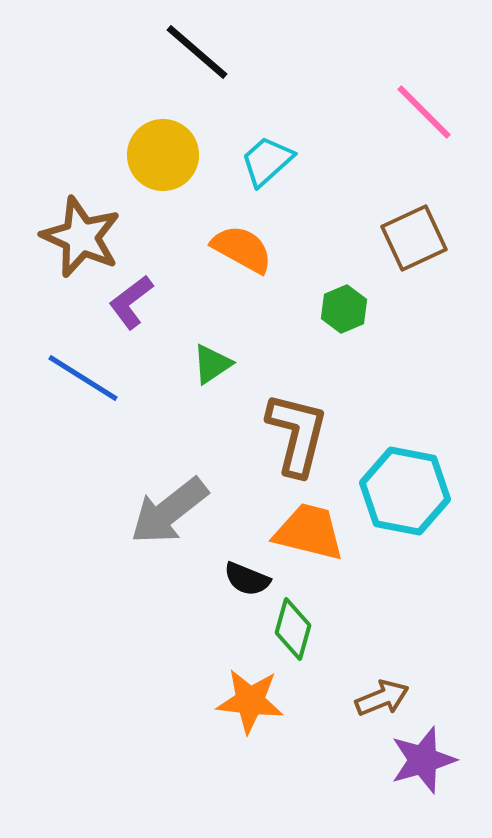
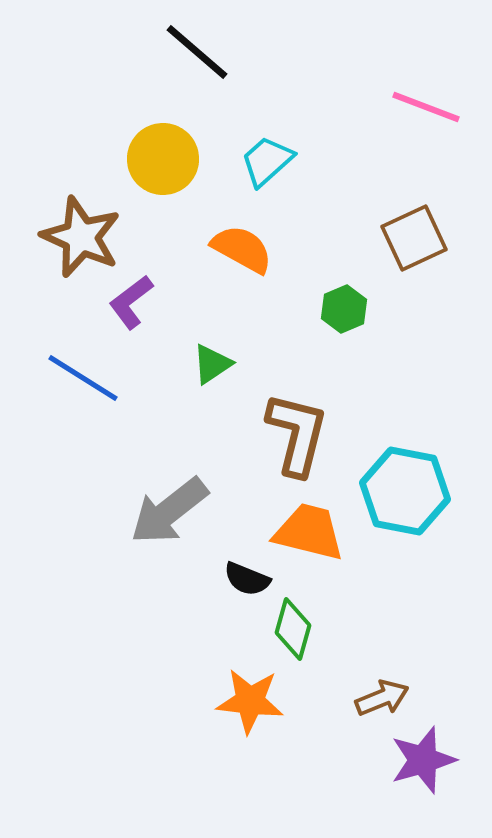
pink line: moved 2 px right, 5 px up; rotated 24 degrees counterclockwise
yellow circle: moved 4 px down
